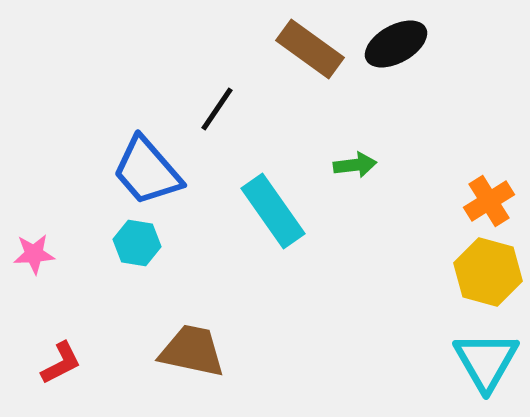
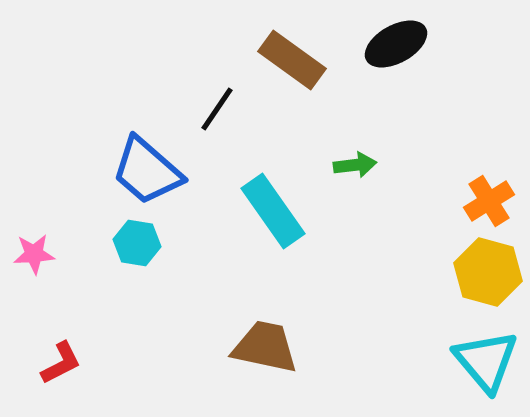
brown rectangle: moved 18 px left, 11 px down
blue trapezoid: rotated 8 degrees counterclockwise
brown trapezoid: moved 73 px right, 4 px up
cyan triangle: rotated 10 degrees counterclockwise
